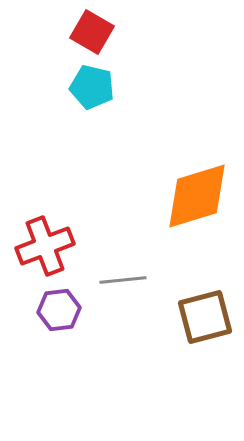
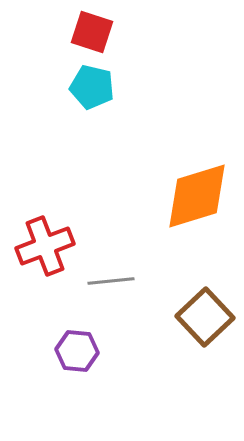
red square: rotated 12 degrees counterclockwise
gray line: moved 12 px left, 1 px down
purple hexagon: moved 18 px right, 41 px down; rotated 12 degrees clockwise
brown square: rotated 28 degrees counterclockwise
